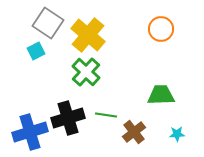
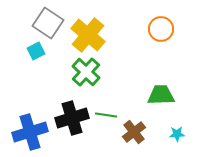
black cross: moved 4 px right
